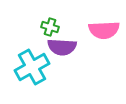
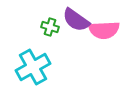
purple semicircle: moved 14 px right, 27 px up; rotated 32 degrees clockwise
cyan cross: moved 1 px right
